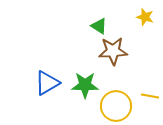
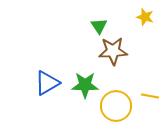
green triangle: rotated 24 degrees clockwise
